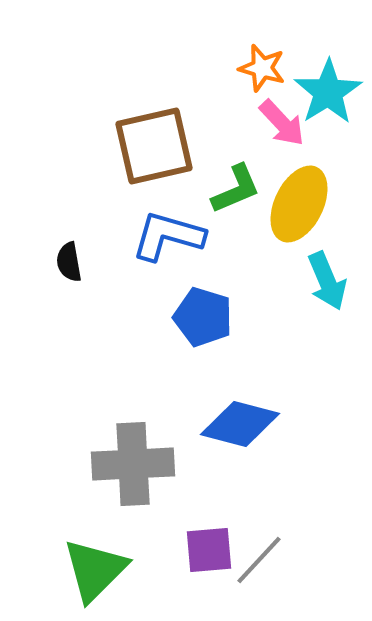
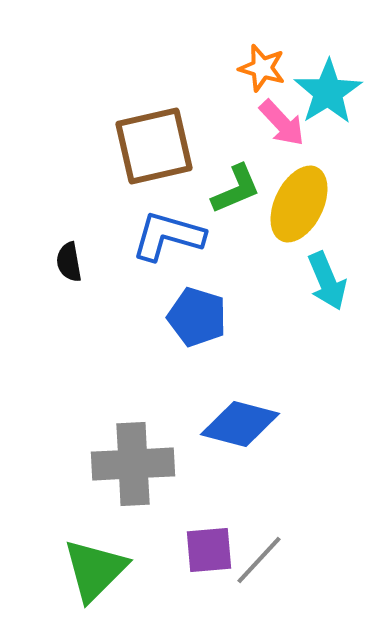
blue pentagon: moved 6 px left
